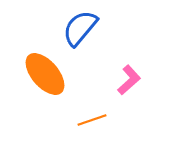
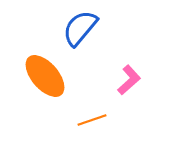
orange ellipse: moved 2 px down
